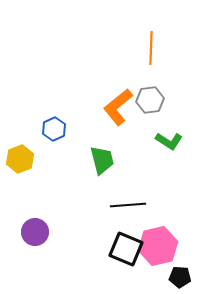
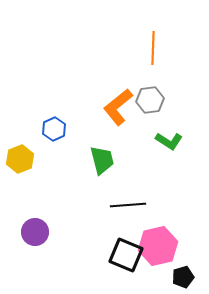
orange line: moved 2 px right
black square: moved 6 px down
black pentagon: moved 3 px right; rotated 20 degrees counterclockwise
